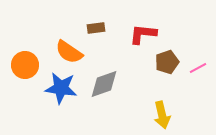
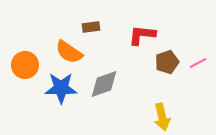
brown rectangle: moved 5 px left, 1 px up
red L-shape: moved 1 px left, 1 px down
pink line: moved 5 px up
blue star: rotated 8 degrees counterclockwise
yellow arrow: moved 2 px down
